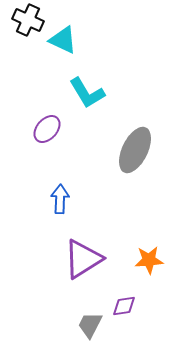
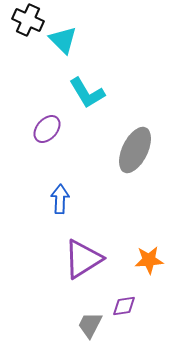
cyan triangle: rotated 20 degrees clockwise
